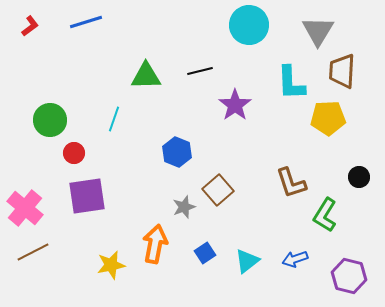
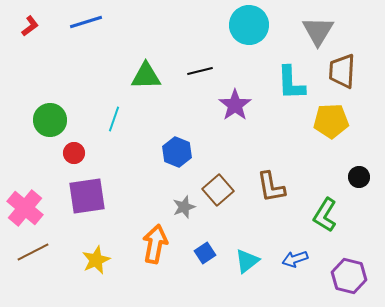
yellow pentagon: moved 3 px right, 3 px down
brown L-shape: moved 20 px left, 4 px down; rotated 8 degrees clockwise
yellow star: moved 15 px left, 5 px up; rotated 12 degrees counterclockwise
